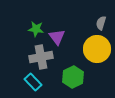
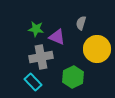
gray semicircle: moved 20 px left
purple triangle: rotated 30 degrees counterclockwise
